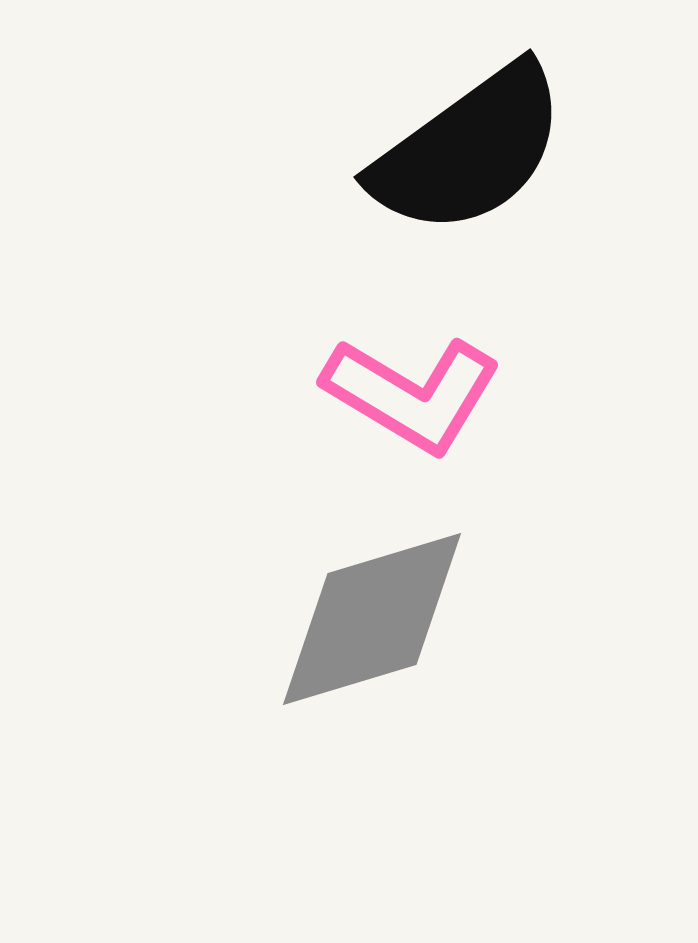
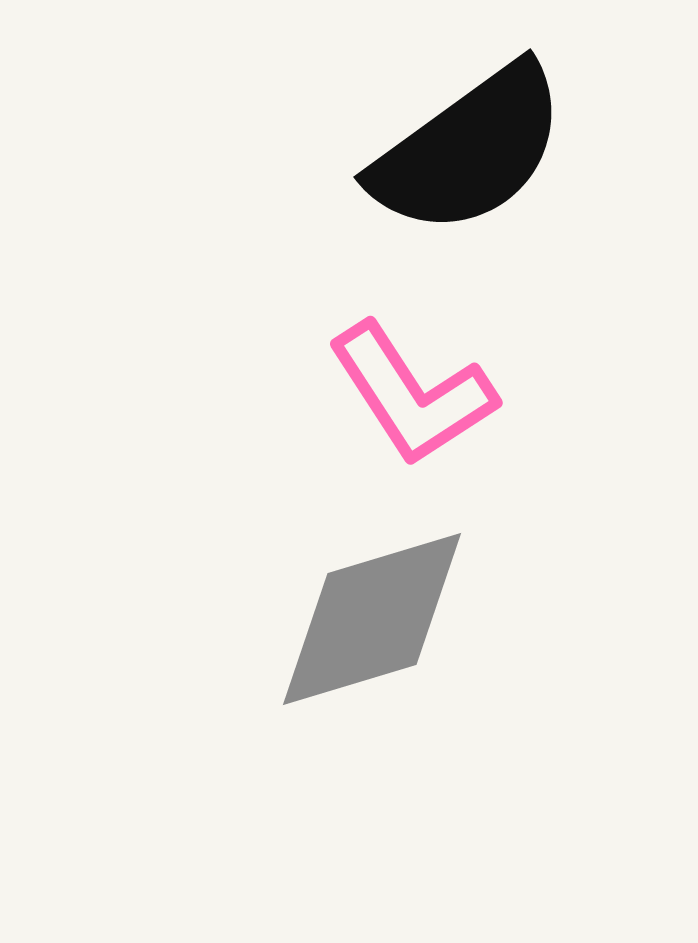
pink L-shape: rotated 26 degrees clockwise
